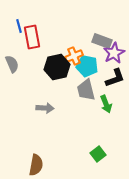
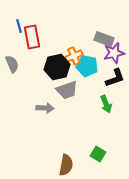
gray rectangle: moved 2 px right, 2 px up
purple star: rotated 15 degrees clockwise
gray trapezoid: moved 19 px left; rotated 95 degrees counterclockwise
green square: rotated 21 degrees counterclockwise
brown semicircle: moved 30 px right
